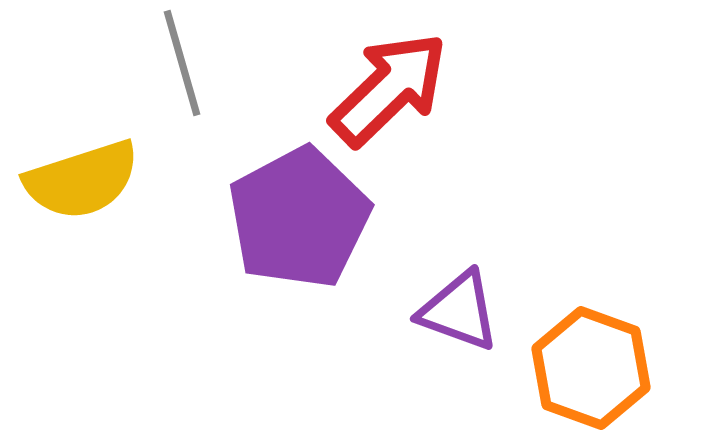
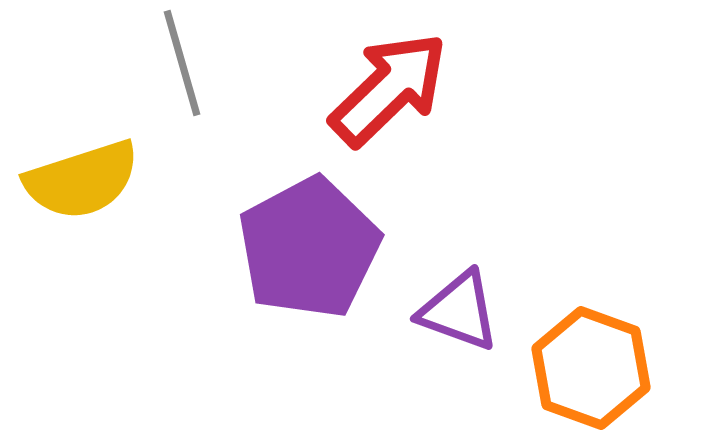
purple pentagon: moved 10 px right, 30 px down
